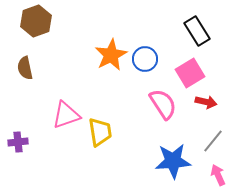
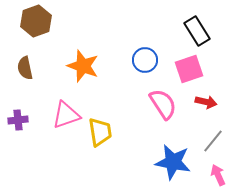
orange star: moved 28 px left, 11 px down; rotated 24 degrees counterclockwise
blue circle: moved 1 px down
pink square: moved 1 px left, 4 px up; rotated 12 degrees clockwise
purple cross: moved 22 px up
blue star: moved 1 px down; rotated 15 degrees clockwise
